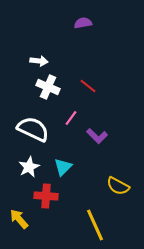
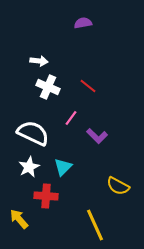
white semicircle: moved 4 px down
